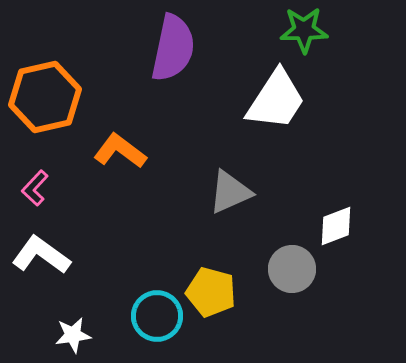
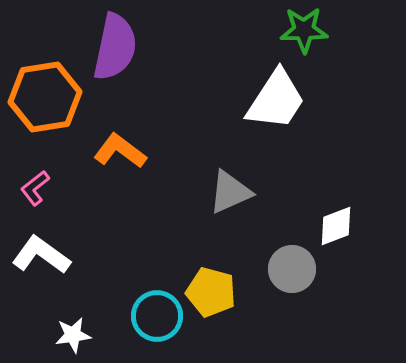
purple semicircle: moved 58 px left, 1 px up
orange hexagon: rotated 4 degrees clockwise
pink L-shape: rotated 9 degrees clockwise
